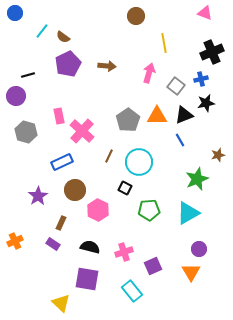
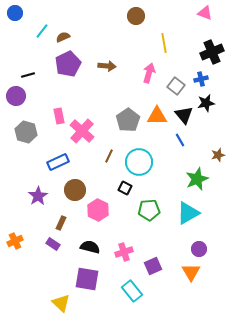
brown semicircle at (63, 37): rotated 120 degrees clockwise
black triangle at (184, 115): rotated 48 degrees counterclockwise
blue rectangle at (62, 162): moved 4 px left
